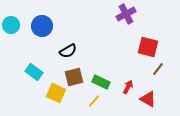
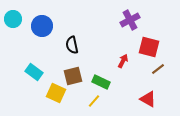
purple cross: moved 4 px right, 6 px down
cyan circle: moved 2 px right, 6 px up
red square: moved 1 px right
black semicircle: moved 4 px right, 6 px up; rotated 108 degrees clockwise
brown line: rotated 16 degrees clockwise
brown square: moved 1 px left, 1 px up
red arrow: moved 5 px left, 26 px up
